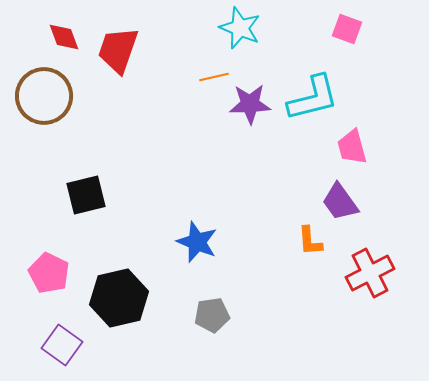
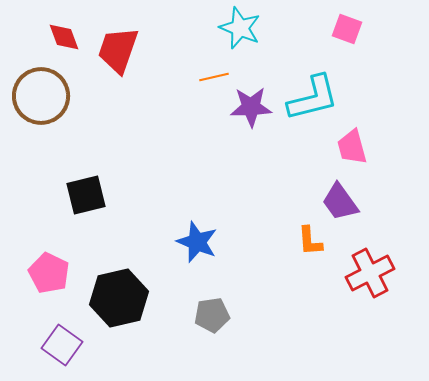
brown circle: moved 3 px left
purple star: moved 1 px right, 3 px down
